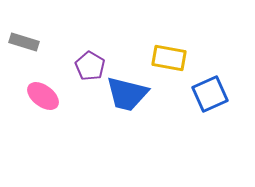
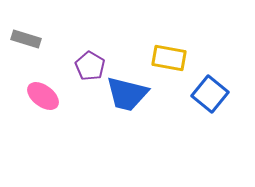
gray rectangle: moved 2 px right, 3 px up
blue square: rotated 27 degrees counterclockwise
